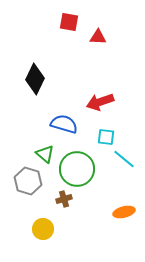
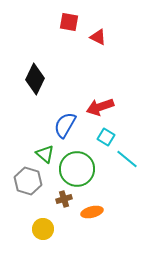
red triangle: rotated 24 degrees clockwise
red arrow: moved 5 px down
blue semicircle: moved 1 px right, 1 px down; rotated 76 degrees counterclockwise
cyan square: rotated 24 degrees clockwise
cyan line: moved 3 px right
orange ellipse: moved 32 px left
